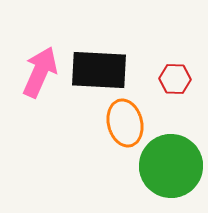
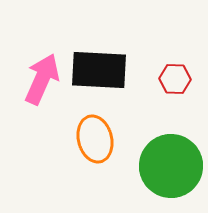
pink arrow: moved 2 px right, 7 px down
orange ellipse: moved 30 px left, 16 px down
